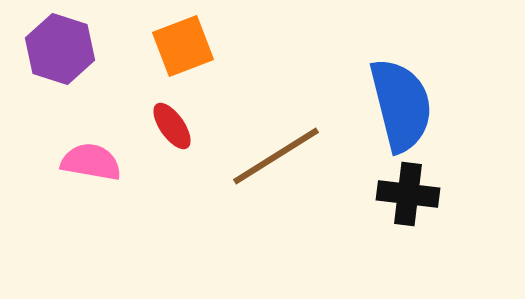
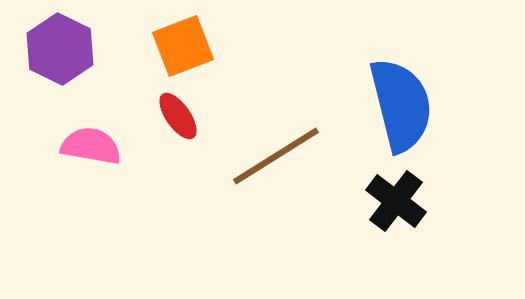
purple hexagon: rotated 8 degrees clockwise
red ellipse: moved 6 px right, 10 px up
pink semicircle: moved 16 px up
black cross: moved 12 px left, 7 px down; rotated 30 degrees clockwise
